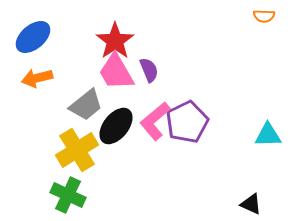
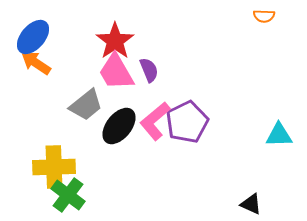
blue ellipse: rotated 9 degrees counterclockwise
orange arrow: moved 1 px left, 15 px up; rotated 48 degrees clockwise
black ellipse: moved 3 px right
cyan triangle: moved 11 px right
yellow cross: moved 23 px left, 17 px down; rotated 30 degrees clockwise
green cross: rotated 12 degrees clockwise
